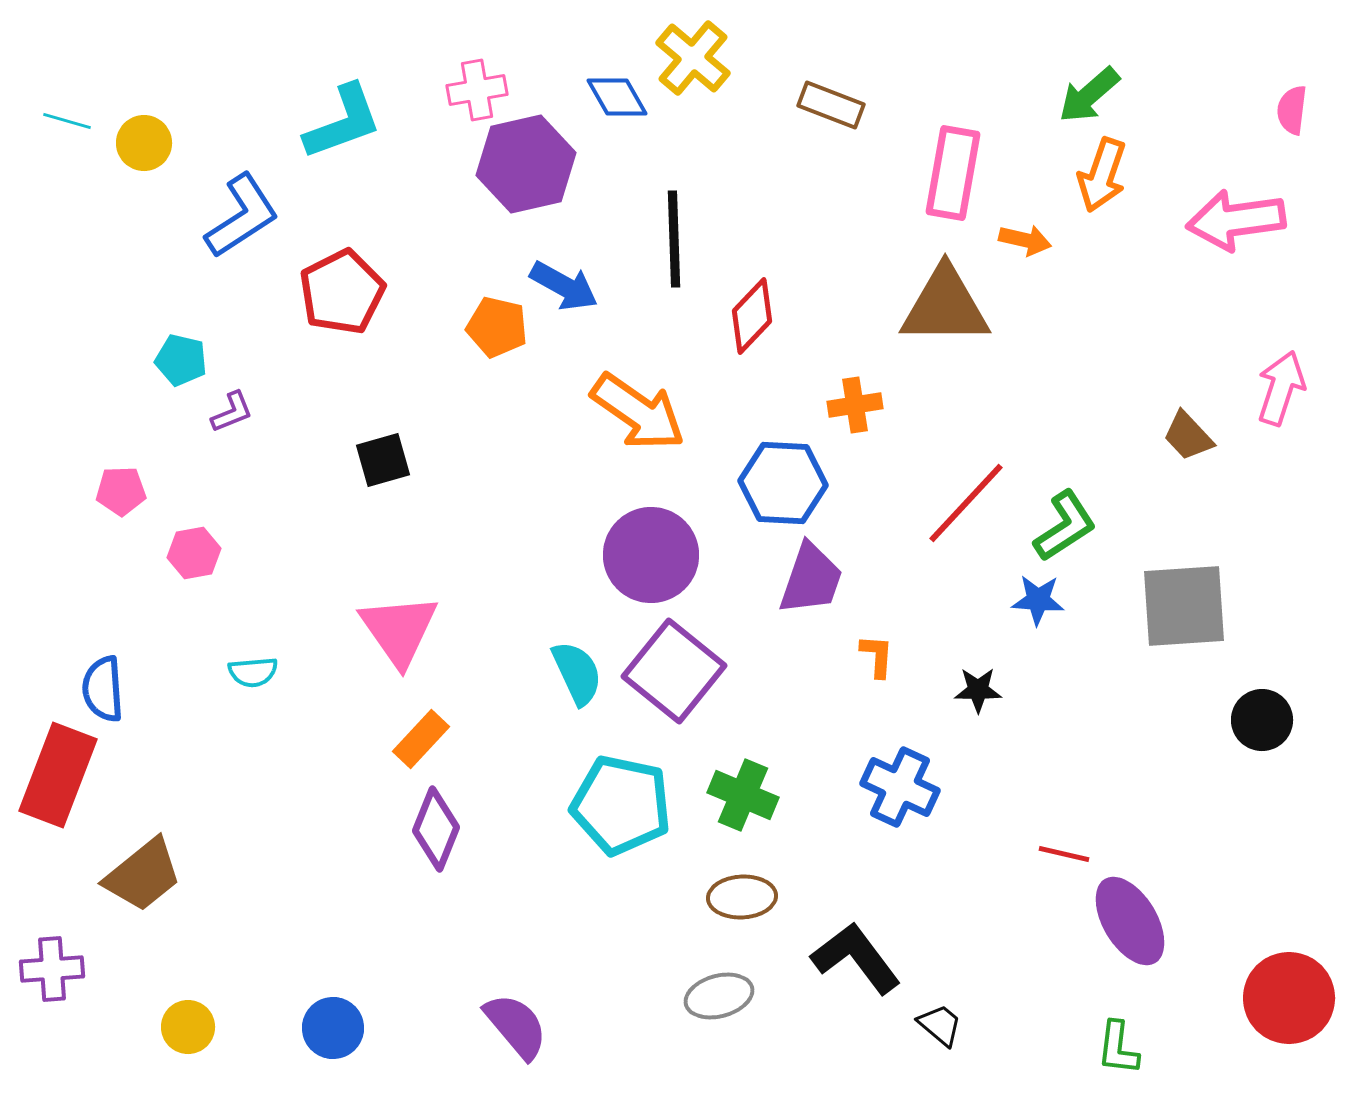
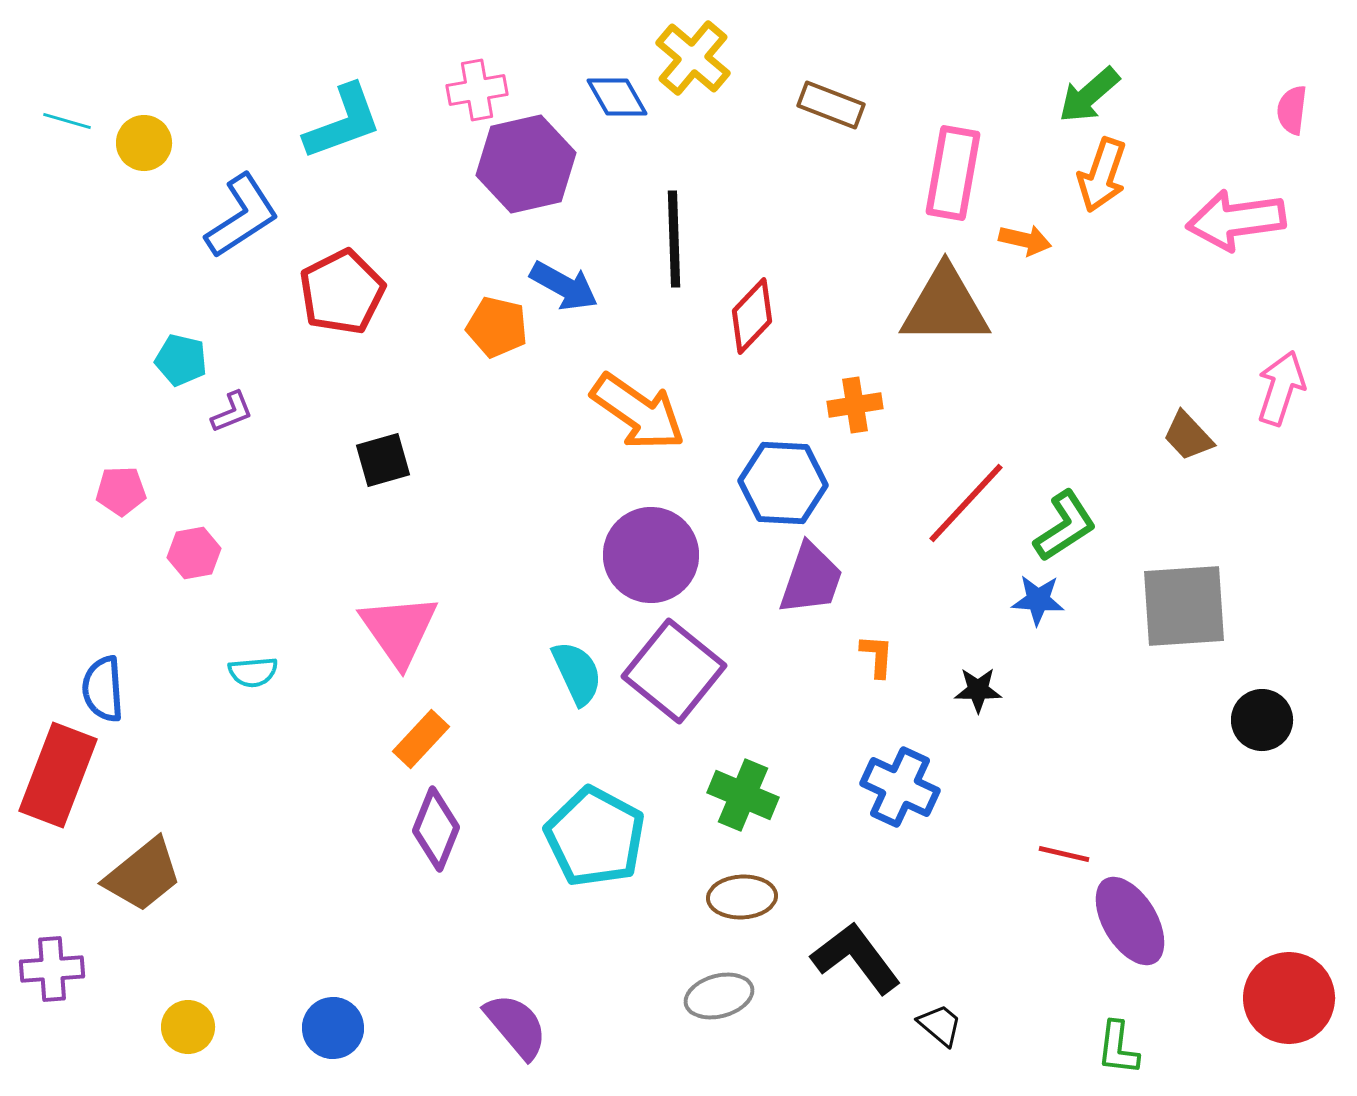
cyan pentagon at (621, 805): moved 26 px left, 32 px down; rotated 16 degrees clockwise
